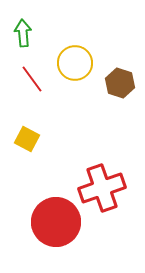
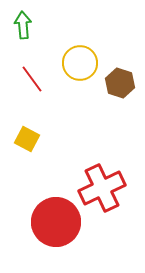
green arrow: moved 8 px up
yellow circle: moved 5 px right
red cross: rotated 6 degrees counterclockwise
